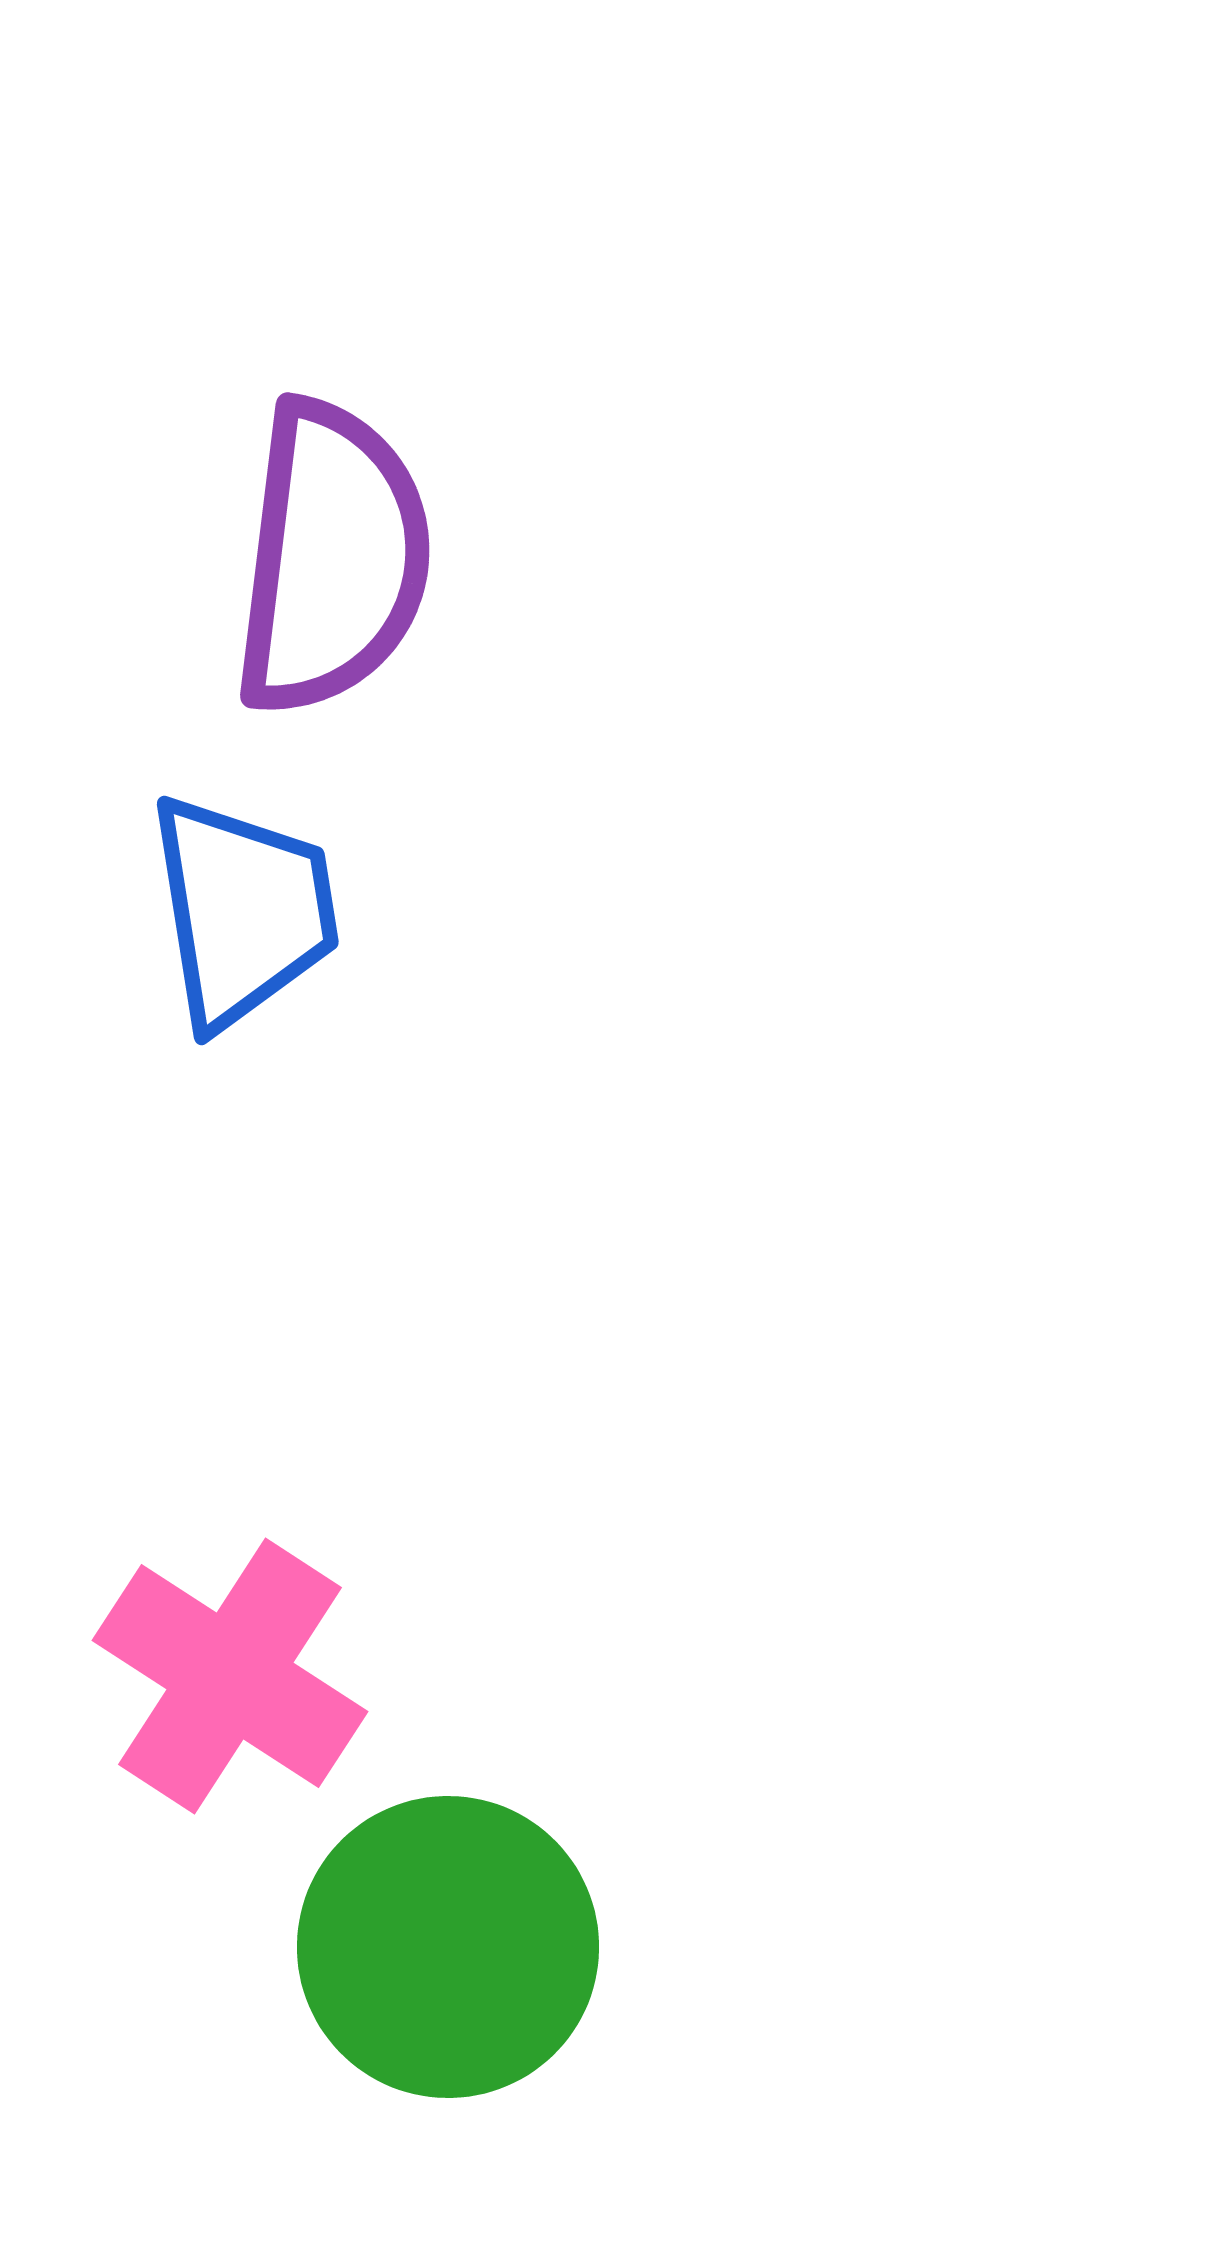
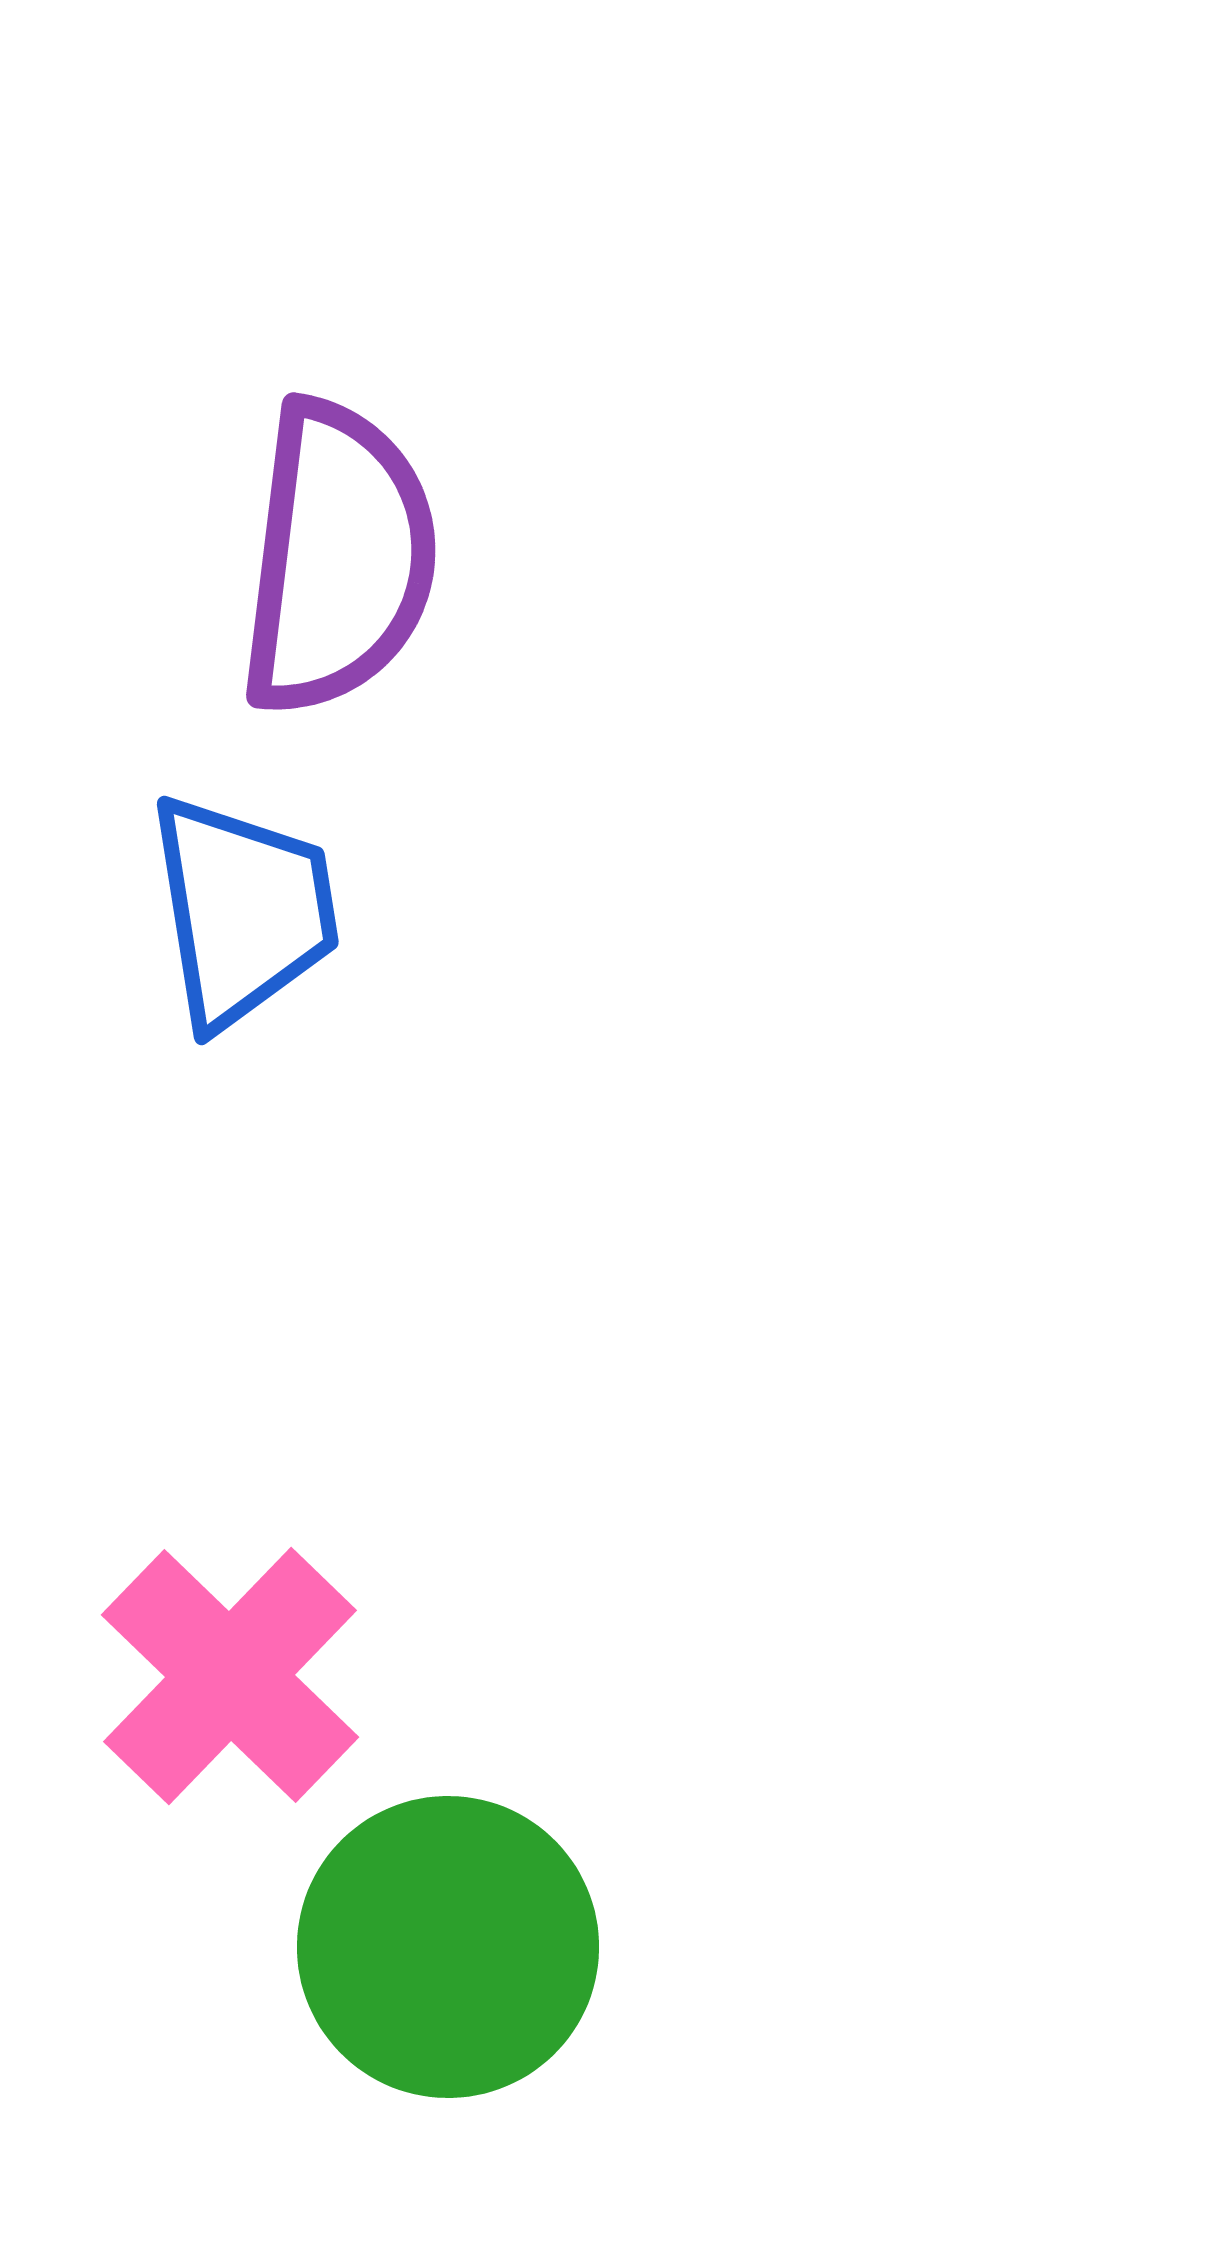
purple semicircle: moved 6 px right
pink cross: rotated 11 degrees clockwise
